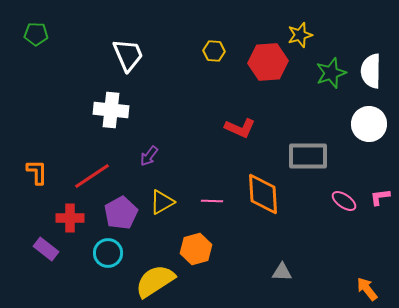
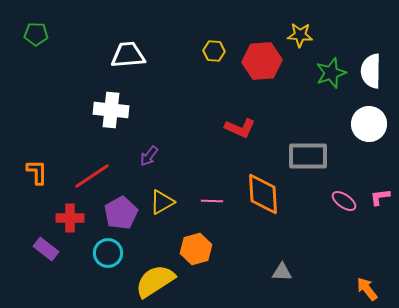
yellow star: rotated 20 degrees clockwise
white trapezoid: rotated 72 degrees counterclockwise
red hexagon: moved 6 px left, 1 px up
